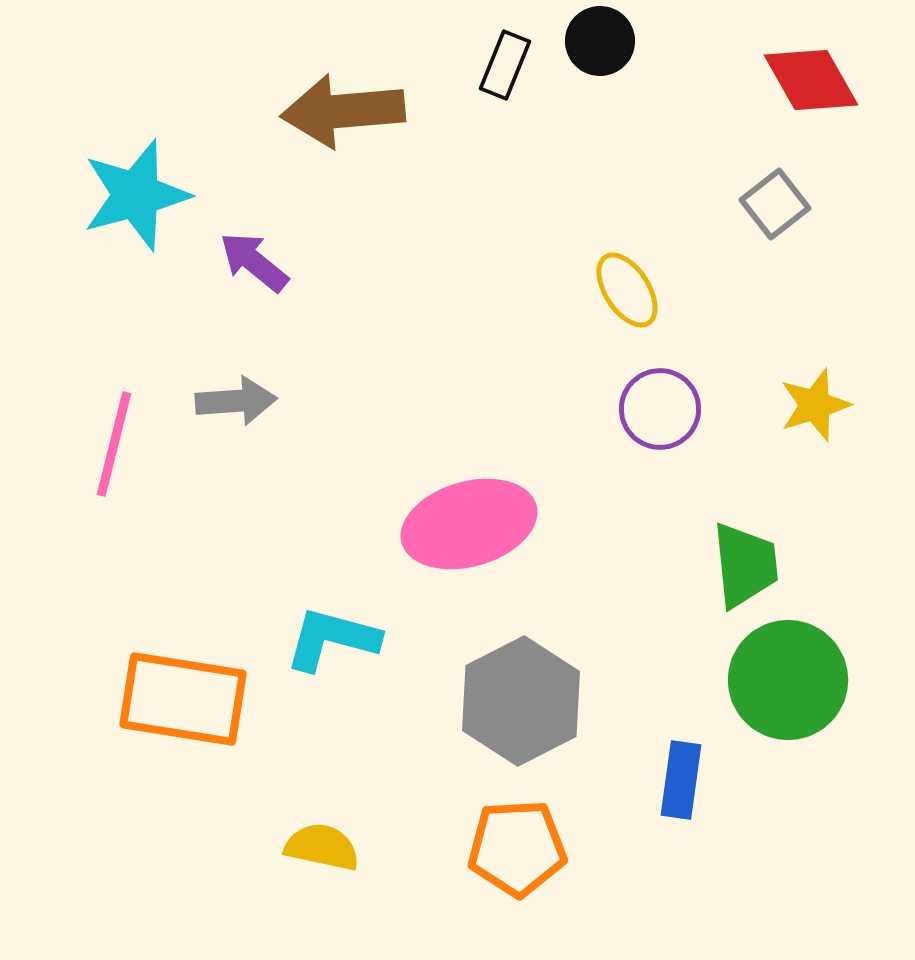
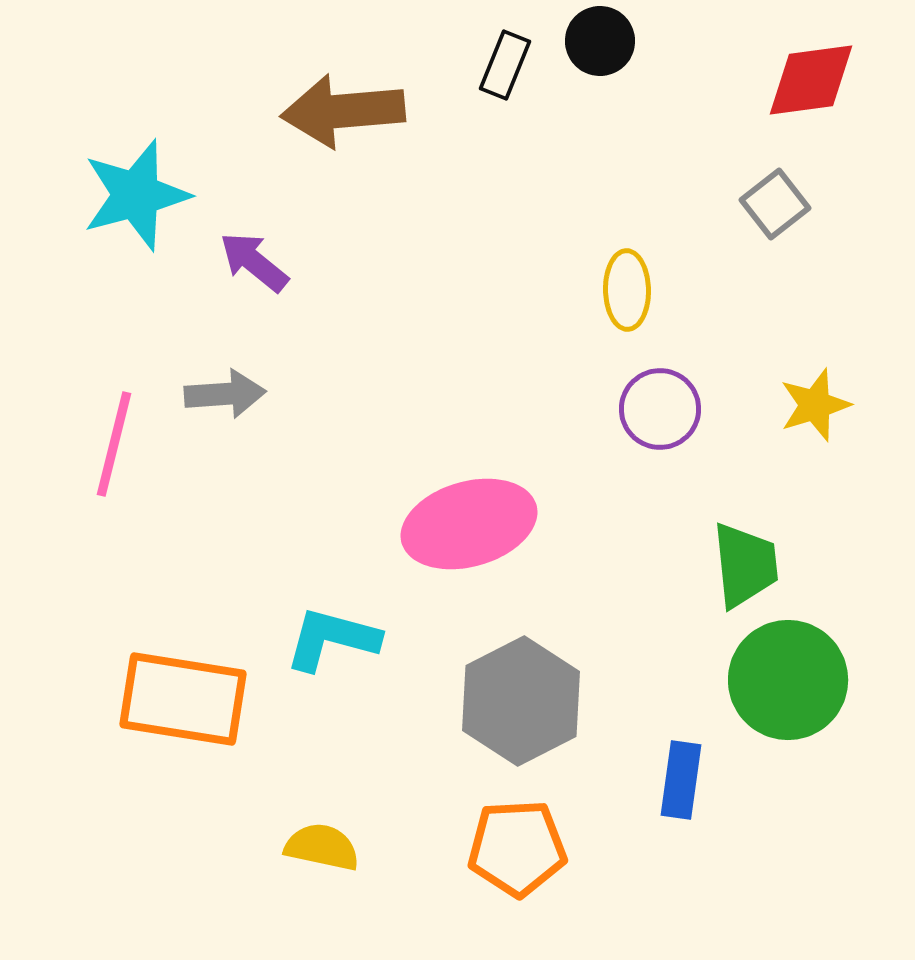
red diamond: rotated 68 degrees counterclockwise
yellow ellipse: rotated 32 degrees clockwise
gray arrow: moved 11 px left, 7 px up
